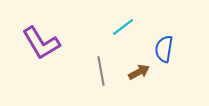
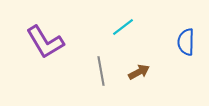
purple L-shape: moved 4 px right, 1 px up
blue semicircle: moved 22 px right, 7 px up; rotated 8 degrees counterclockwise
